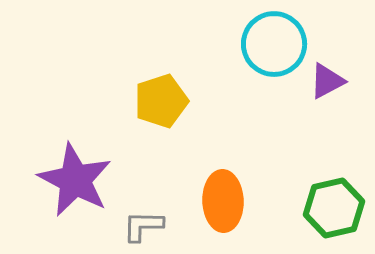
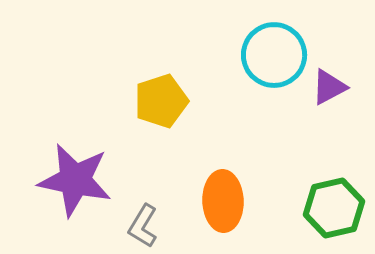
cyan circle: moved 11 px down
purple triangle: moved 2 px right, 6 px down
purple star: rotated 16 degrees counterclockwise
gray L-shape: rotated 60 degrees counterclockwise
